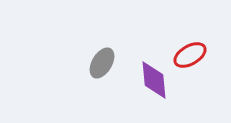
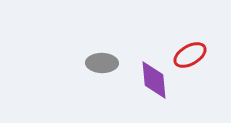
gray ellipse: rotated 60 degrees clockwise
